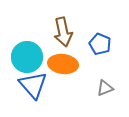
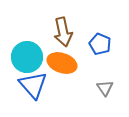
orange ellipse: moved 1 px left, 1 px up; rotated 12 degrees clockwise
gray triangle: rotated 42 degrees counterclockwise
